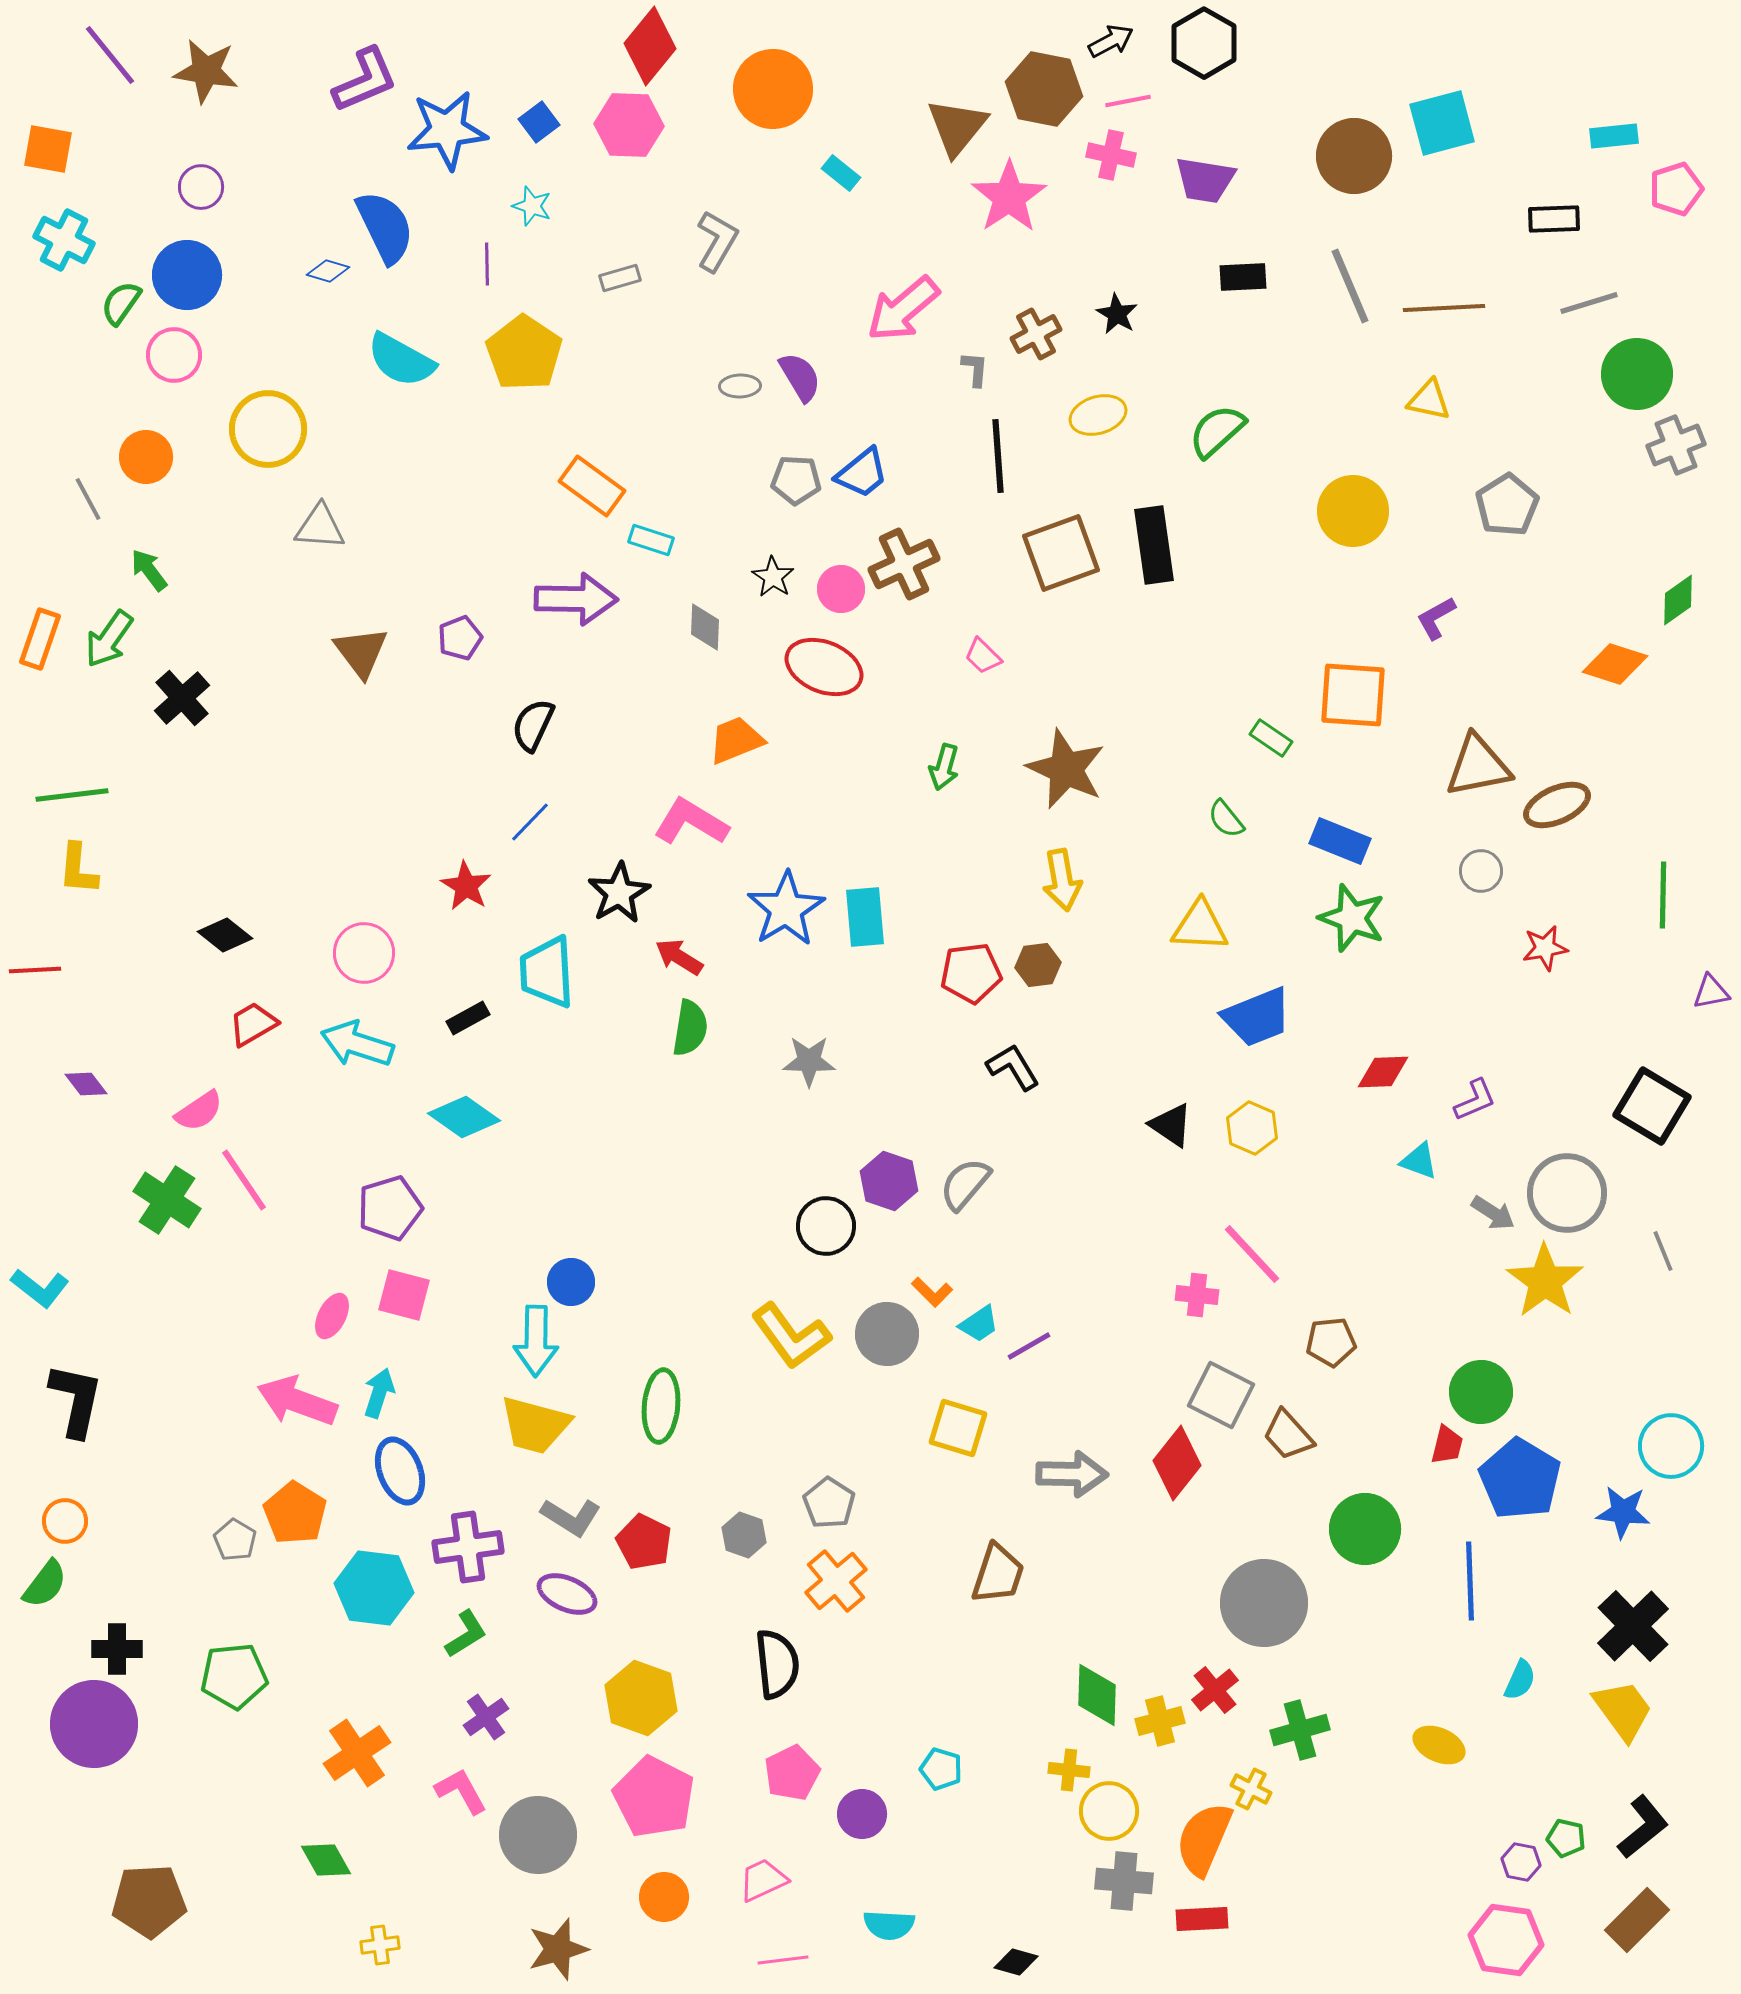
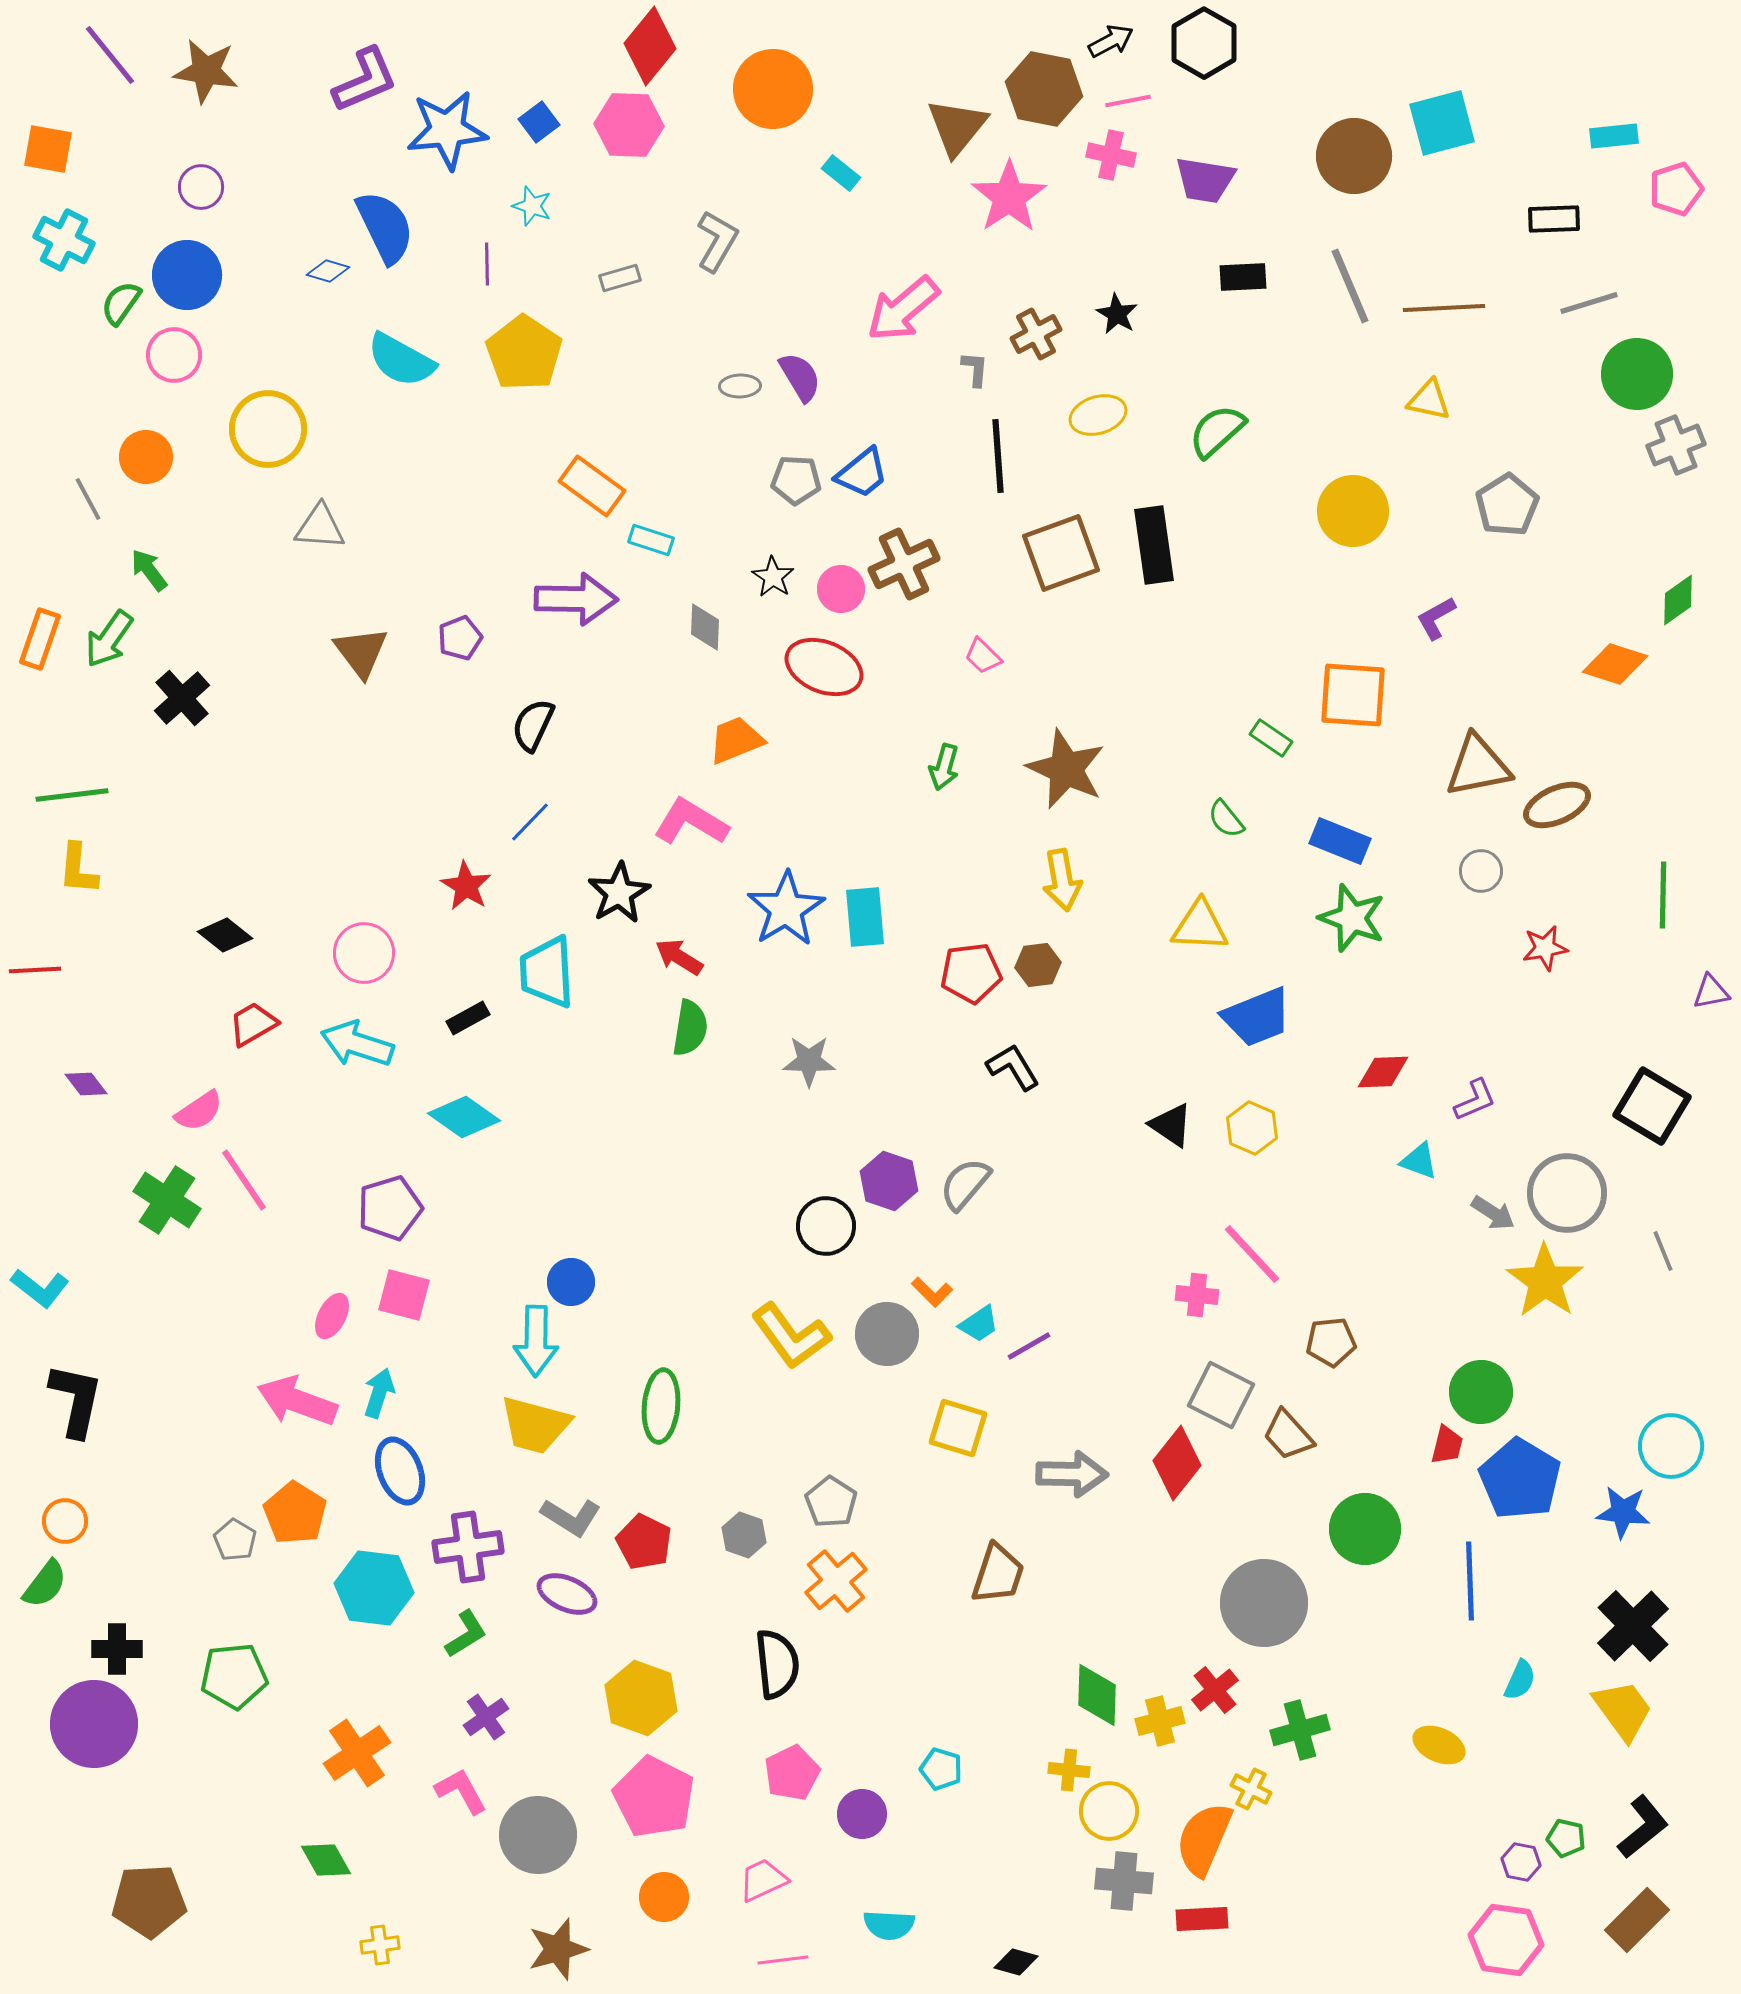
gray pentagon at (829, 1503): moved 2 px right, 1 px up
